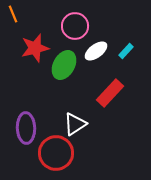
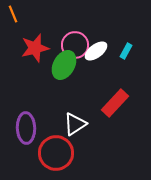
pink circle: moved 19 px down
cyan rectangle: rotated 14 degrees counterclockwise
red rectangle: moved 5 px right, 10 px down
